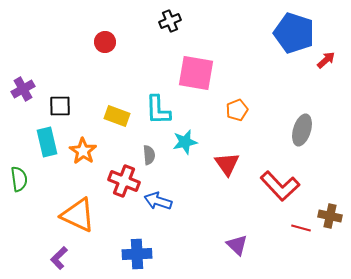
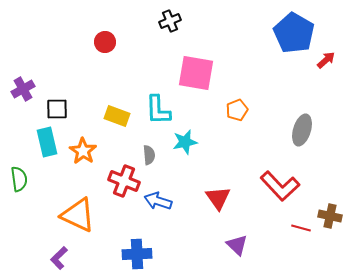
blue pentagon: rotated 12 degrees clockwise
black square: moved 3 px left, 3 px down
red triangle: moved 9 px left, 34 px down
